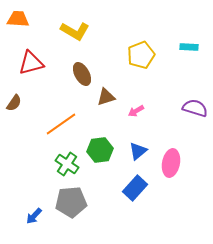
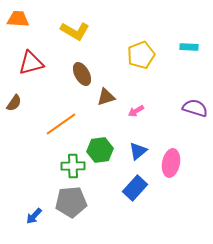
green cross: moved 6 px right, 2 px down; rotated 35 degrees counterclockwise
